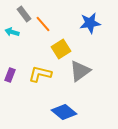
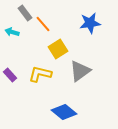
gray rectangle: moved 1 px right, 1 px up
yellow square: moved 3 px left
purple rectangle: rotated 64 degrees counterclockwise
